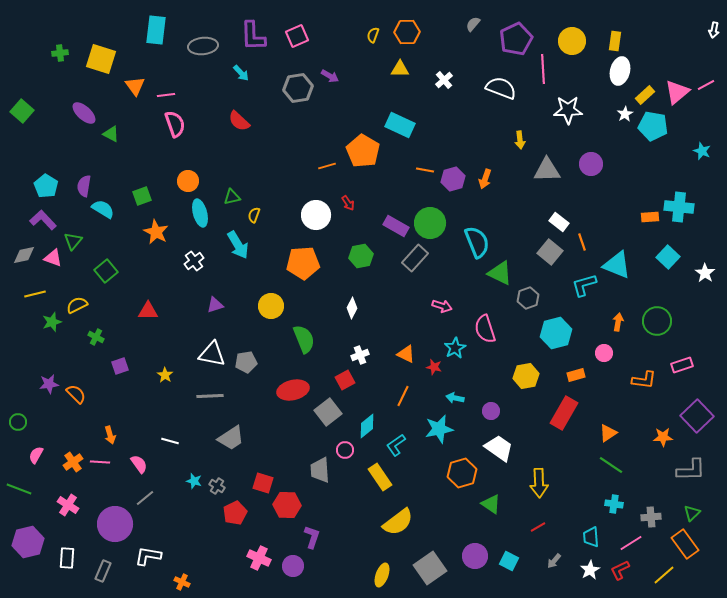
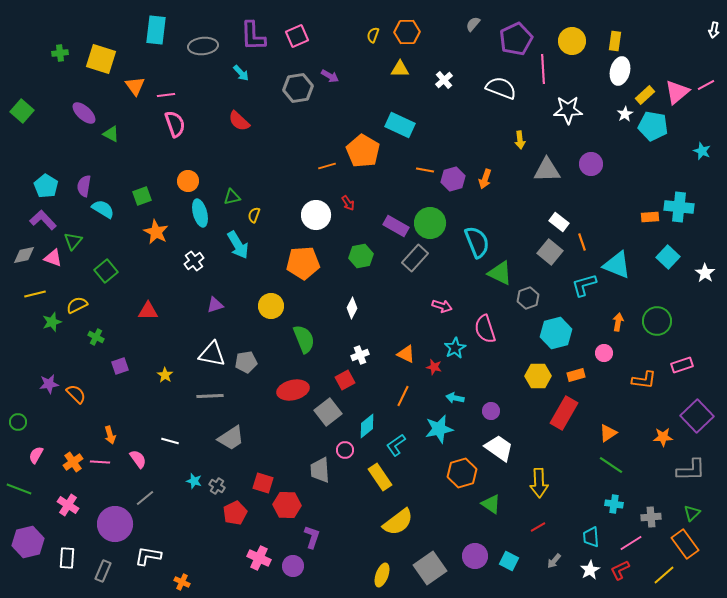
yellow hexagon at (526, 376): moved 12 px right; rotated 10 degrees clockwise
pink semicircle at (139, 464): moved 1 px left, 5 px up
